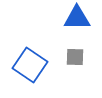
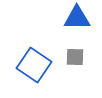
blue square: moved 4 px right
